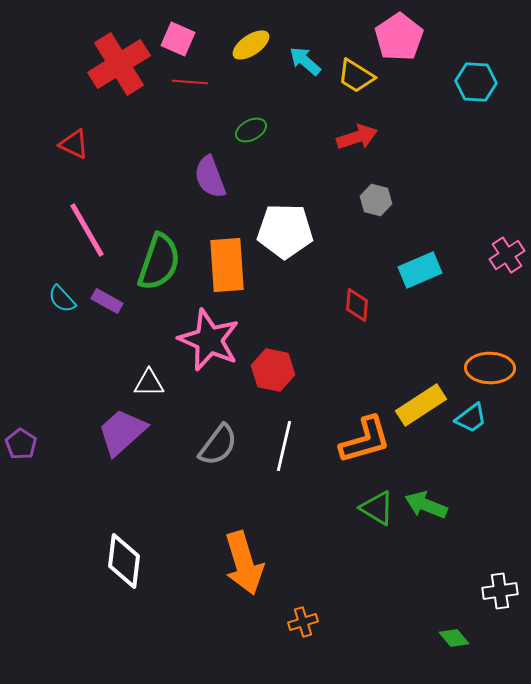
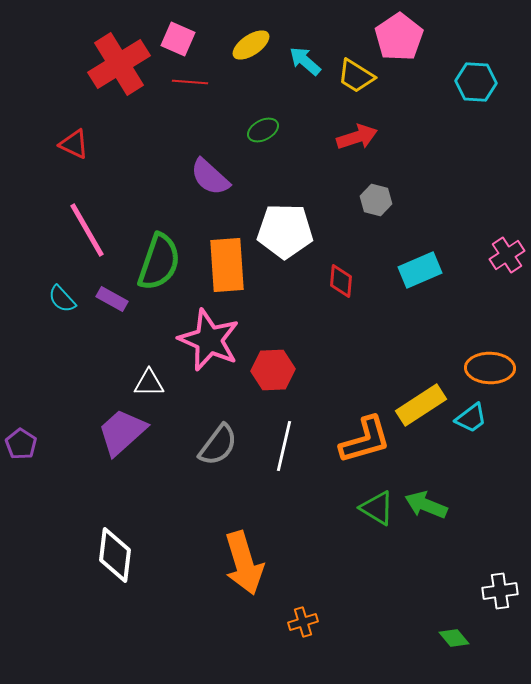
green ellipse: moved 12 px right
purple semicircle: rotated 27 degrees counterclockwise
purple rectangle: moved 5 px right, 2 px up
red diamond: moved 16 px left, 24 px up
red hexagon: rotated 15 degrees counterclockwise
white diamond: moved 9 px left, 6 px up
